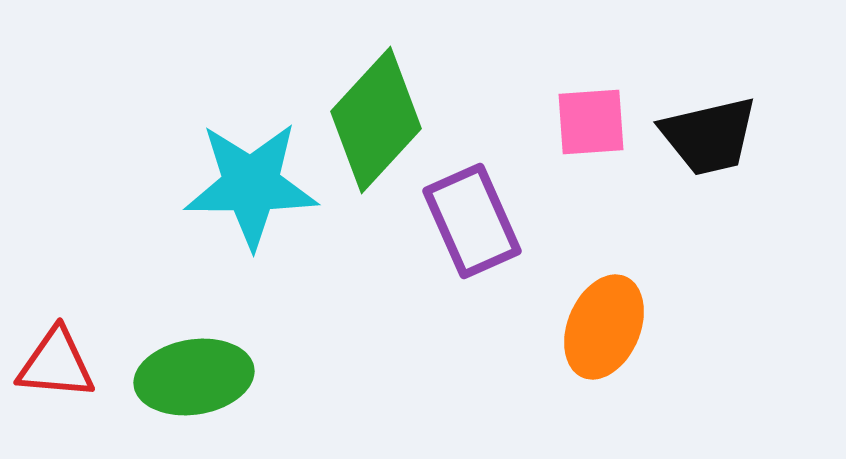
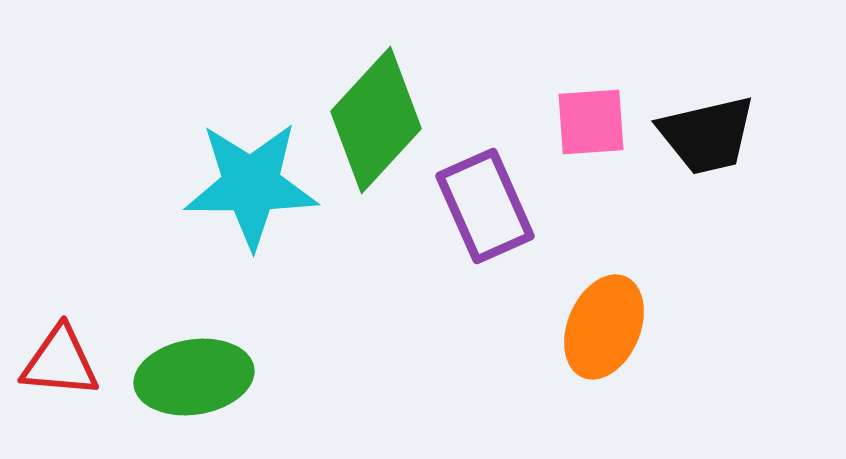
black trapezoid: moved 2 px left, 1 px up
purple rectangle: moved 13 px right, 15 px up
red triangle: moved 4 px right, 2 px up
